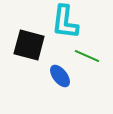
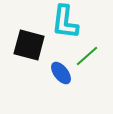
green line: rotated 65 degrees counterclockwise
blue ellipse: moved 1 px right, 3 px up
